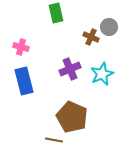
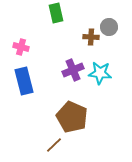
brown cross: rotated 21 degrees counterclockwise
purple cross: moved 3 px right, 1 px down
cyan star: moved 2 px left, 1 px up; rotated 30 degrees clockwise
brown line: moved 5 px down; rotated 54 degrees counterclockwise
